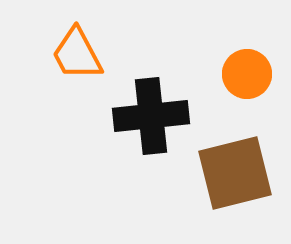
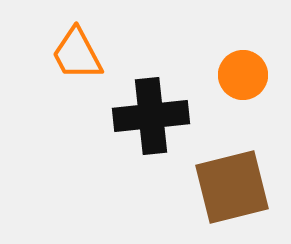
orange circle: moved 4 px left, 1 px down
brown square: moved 3 px left, 14 px down
